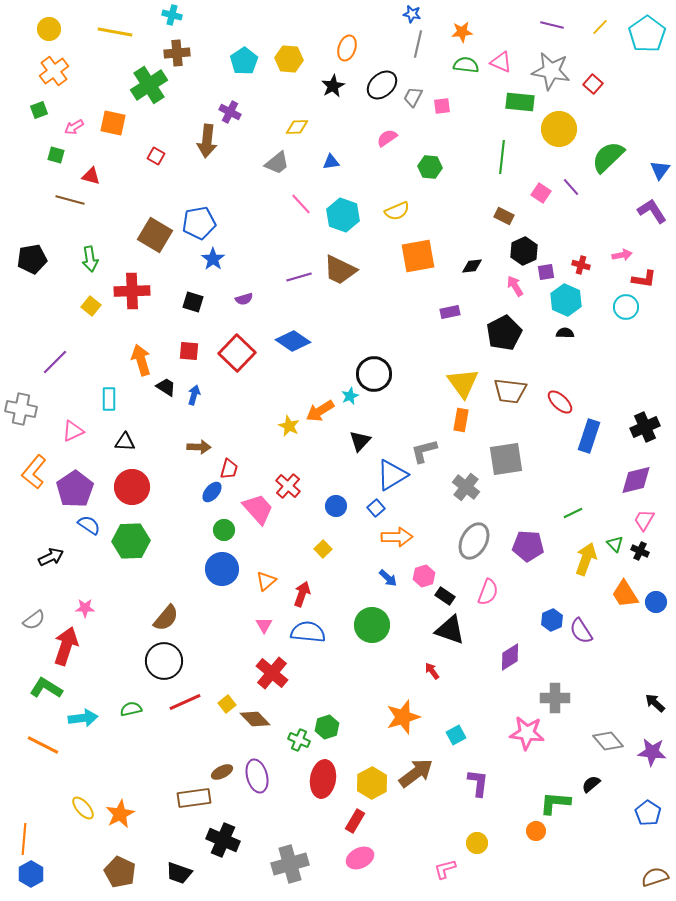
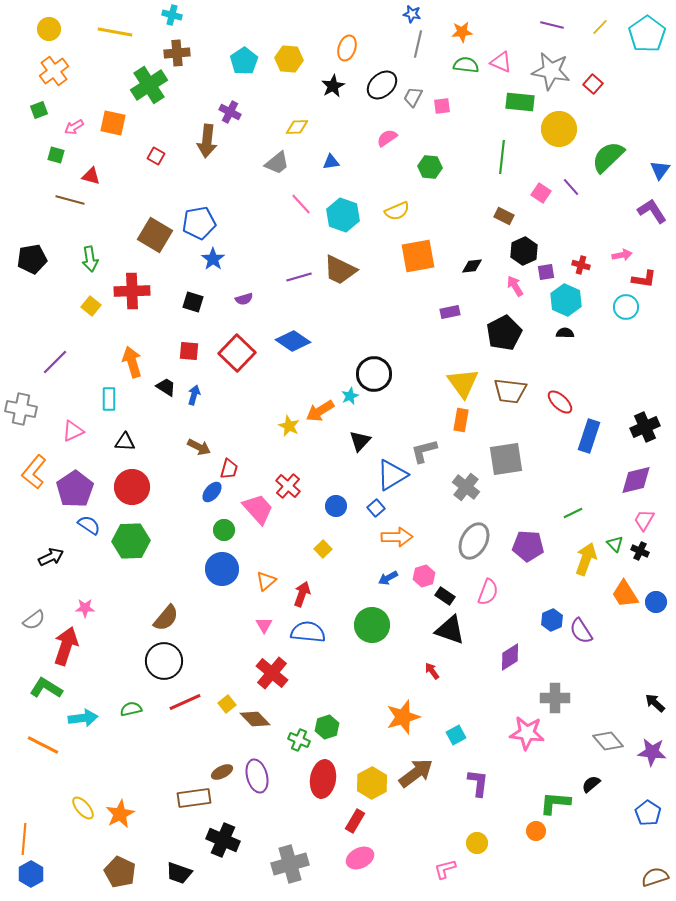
orange arrow at (141, 360): moved 9 px left, 2 px down
brown arrow at (199, 447): rotated 25 degrees clockwise
blue arrow at (388, 578): rotated 108 degrees clockwise
